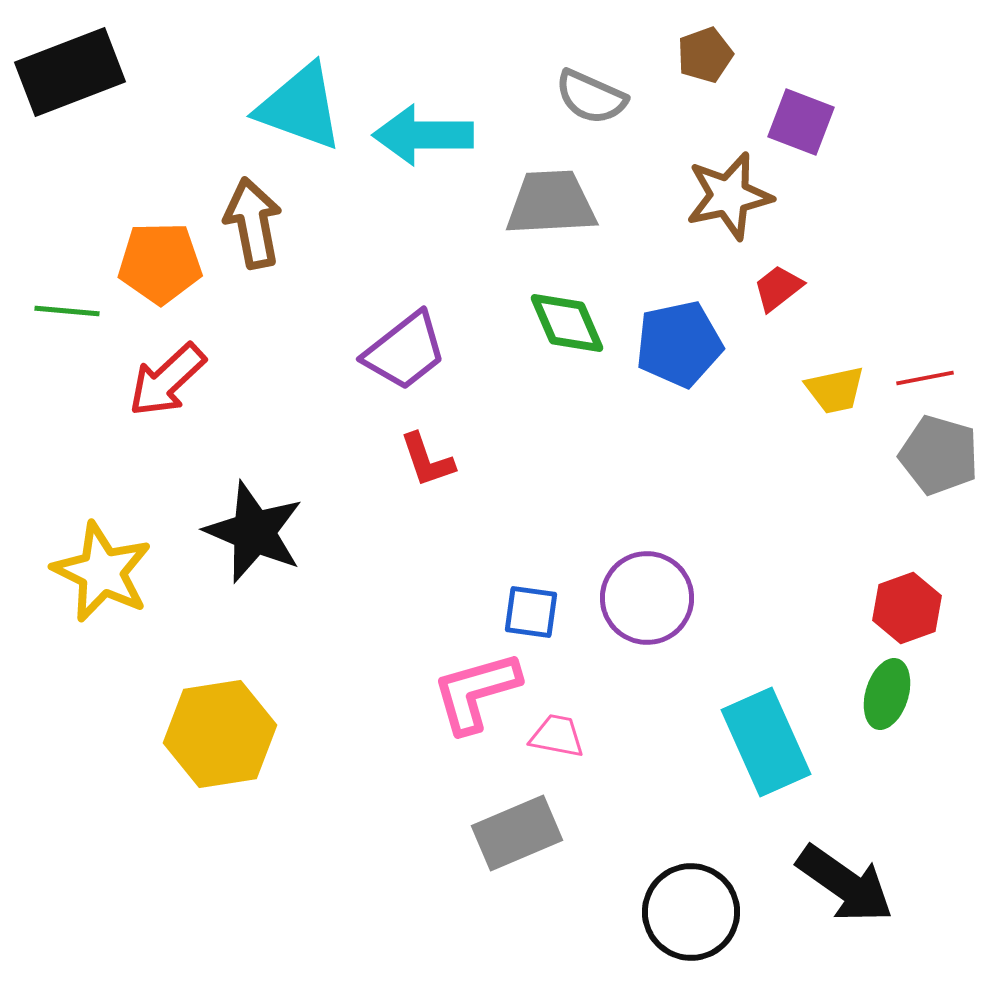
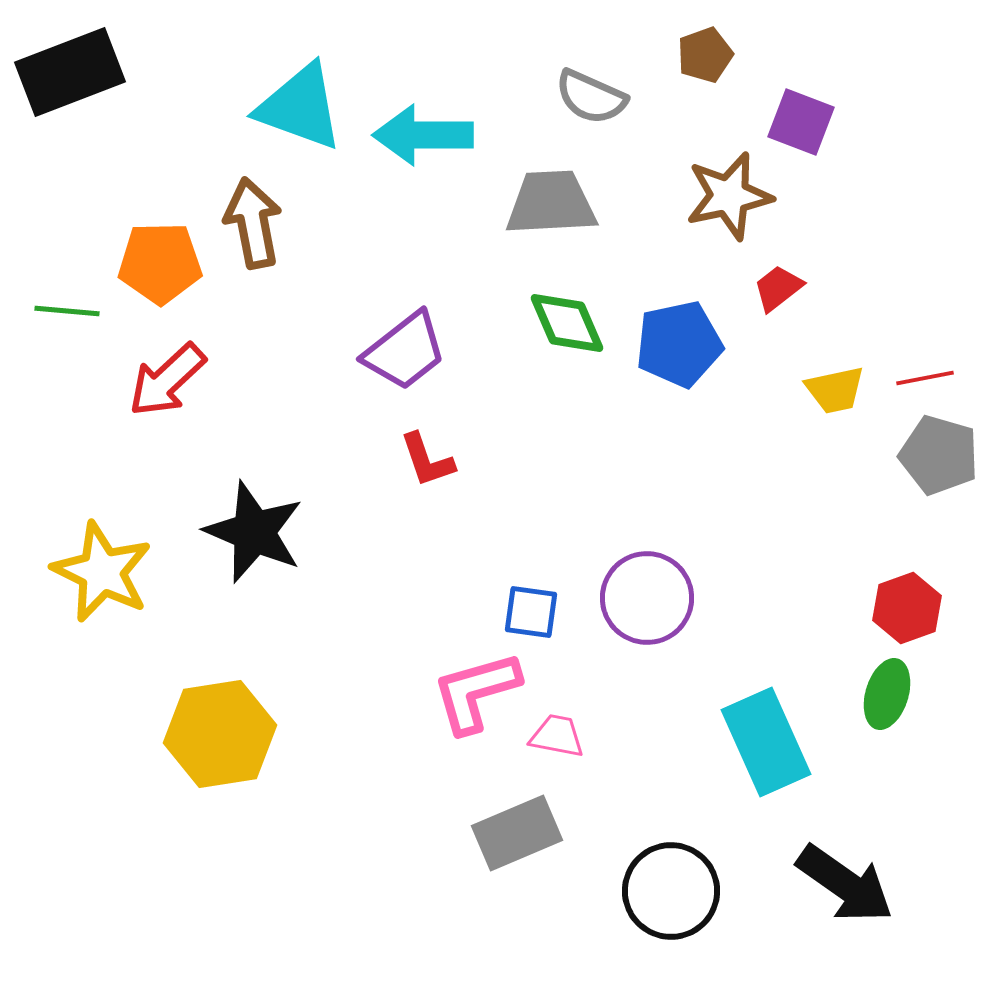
black circle: moved 20 px left, 21 px up
